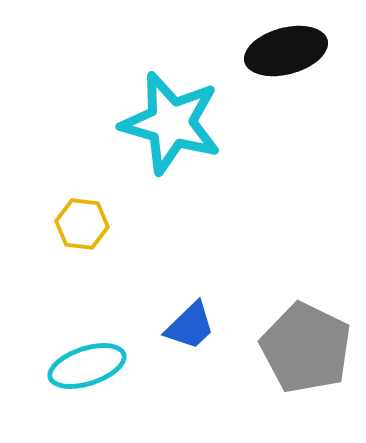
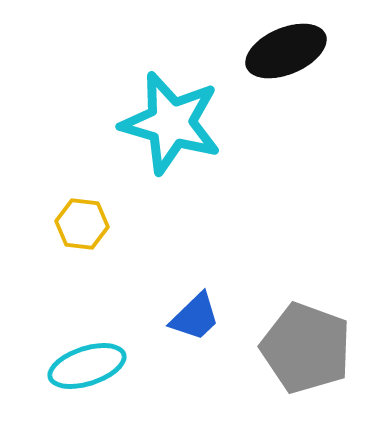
black ellipse: rotated 8 degrees counterclockwise
blue trapezoid: moved 5 px right, 9 px up
gray pentagon: rotated 6 degrees counterclockwise
